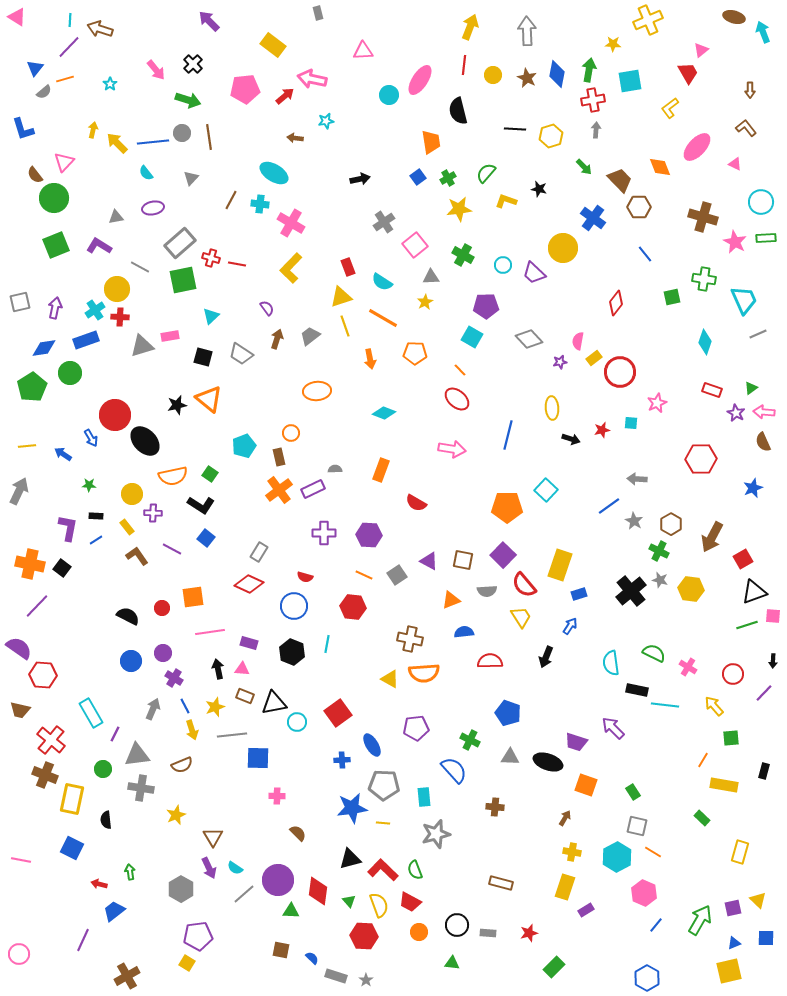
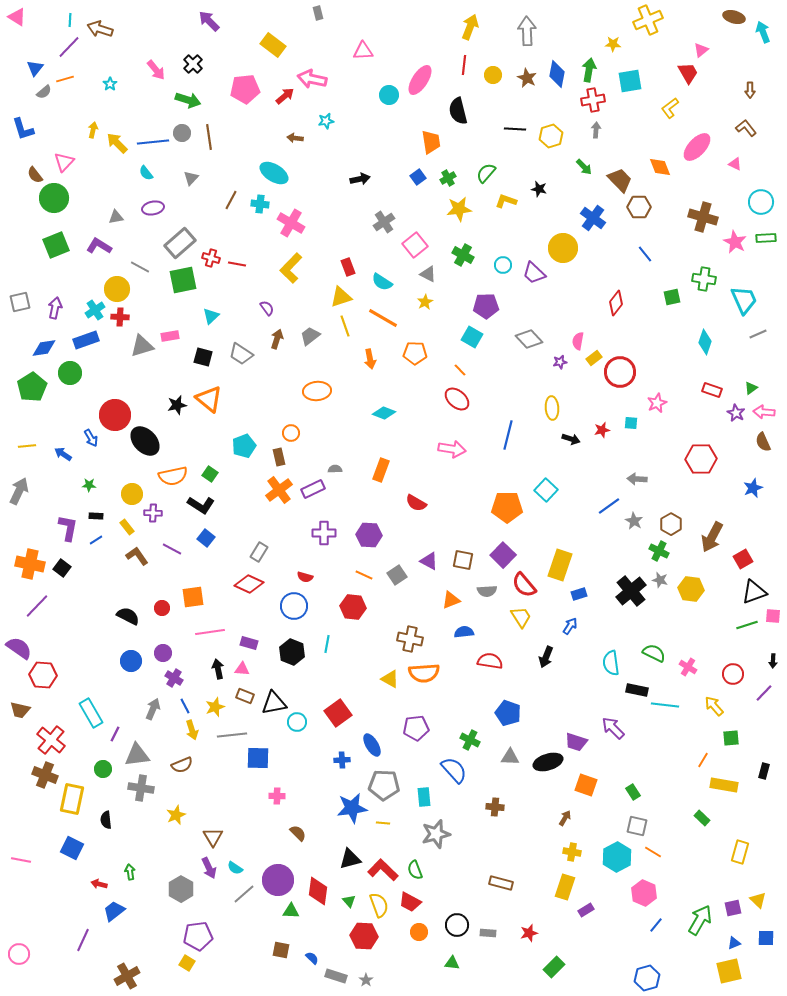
gray triangle at (431, 277): moved 3 px left, 3 px up; rotated 30 degrees clockwise
red semicircle at (490, 661): rotated 10 degrees clockwise
black ellipse at (548, 762): rotated 36 degrees counterclockwise
blue hexagon at (647, 978): rotated 15 degrees clockwise
